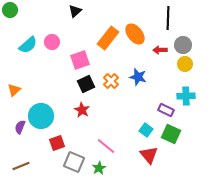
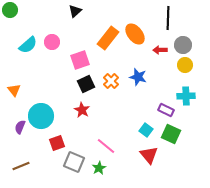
yellow circle: moved 1 px down
orange triangle: rotated 24 degrees counterclockwise
